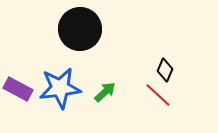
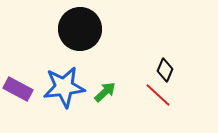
blue star: moved 4 px right, 1 px up
